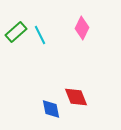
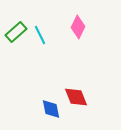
pink diamond: moved 4 px left, 1 px up
